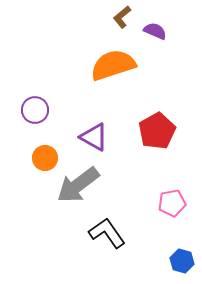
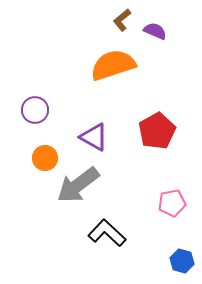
brown L-shape: moved 3 px down
black L-shape: rotated 12 degrees counterclockwise
